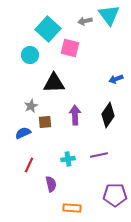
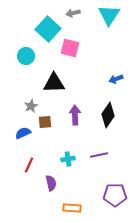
cyan triangle: rotated 10 degrees clockwise
gray arrow: moved 12 px left, 8 px up
cyan circle: moved 4 px left, 1 px down
purple semicircle: moved 1 px up
